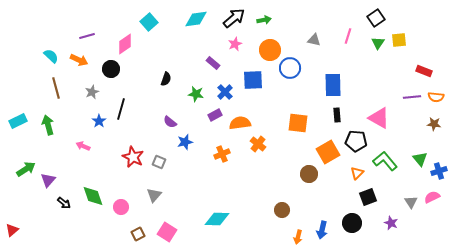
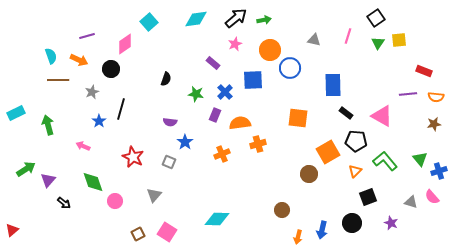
black arrow at (234, 18): moved 2 px right
cyan semicircle at (51, 56): rotated 28 degrees clockwise
brown line at (56, 88): moved 2 px right, 8 px up; rotated 75 degrees counterclockwise
purple line at (412, 97): moved 4 px left, 3 px up
purple rectangle at (215, 115): rotated 40 degrees counterclockwise
black rectangle at (337, 115): moved 9 px right, 2 px up; rotated 48 degrees counterclockwise
pink triangle at (379, 118): moved 3 px right, 2 px up
cyan rectangle at (18, 121): moved 2 px left, 8 px up
purple semicircle at (170, 122): rotated 32 degrees counterclockwise
orange square at (298, 123): moved 5 px up
brown star at (434, 124): rotated 16 degrees counterclockwise
blue star at (185, 142): rotated 21 degrees counterclockwise
orange cross at (258, 144): rotated 35 degrees clockwise
gray square at (159, 162): moved 10 px right
orange triangle at (357, 173): moved 2 px left, 2 px up
green diamond at (93, 196): moved 14 px up
pink semicircle at (432, 197): rotated 105 degrees counterclockwise
gray triangle at (411, 202): rotated 40 degrees counterclockwise
pink circle at (121, 207): moved 6 px left, 6 px up
